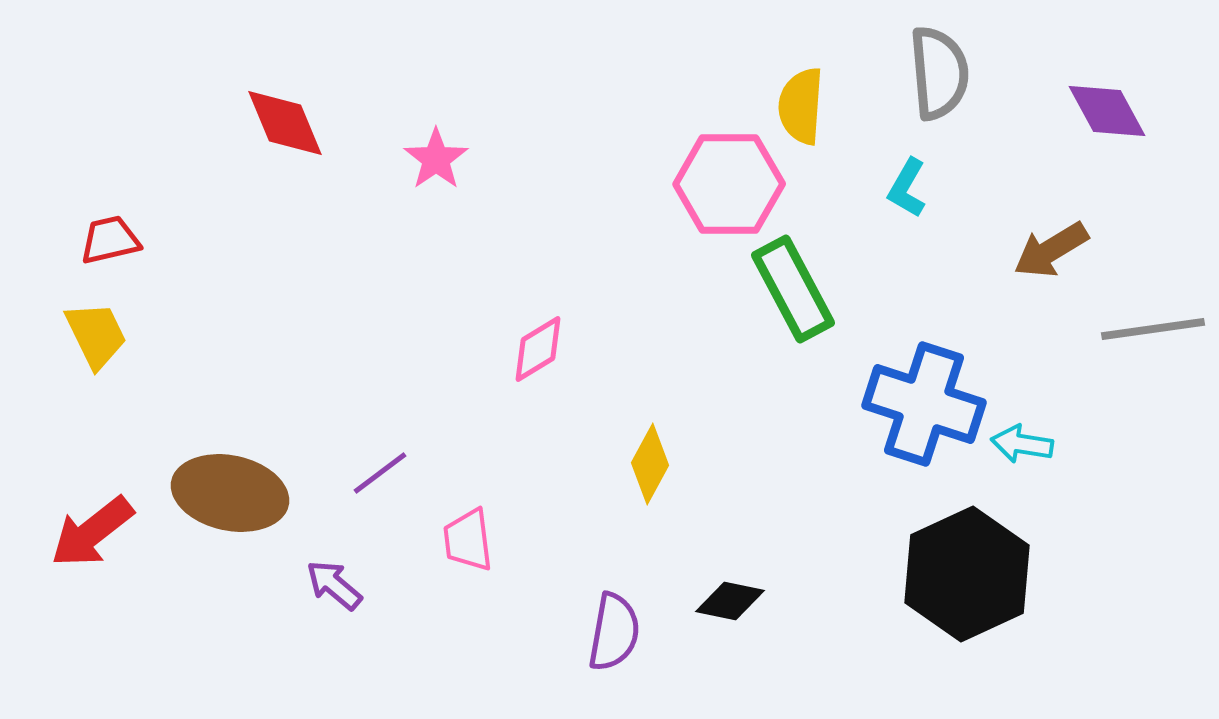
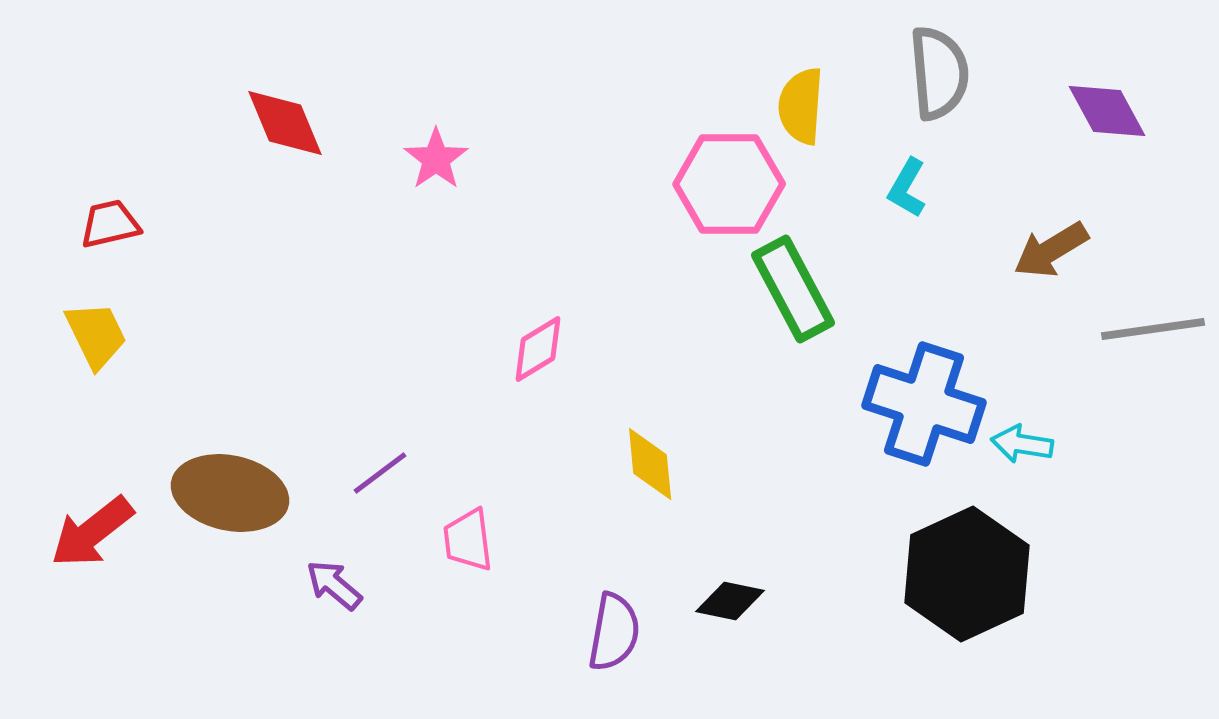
red trapezoid: moved 16 px up
yellow diamond: rotated 34 degrees counterclockwise
